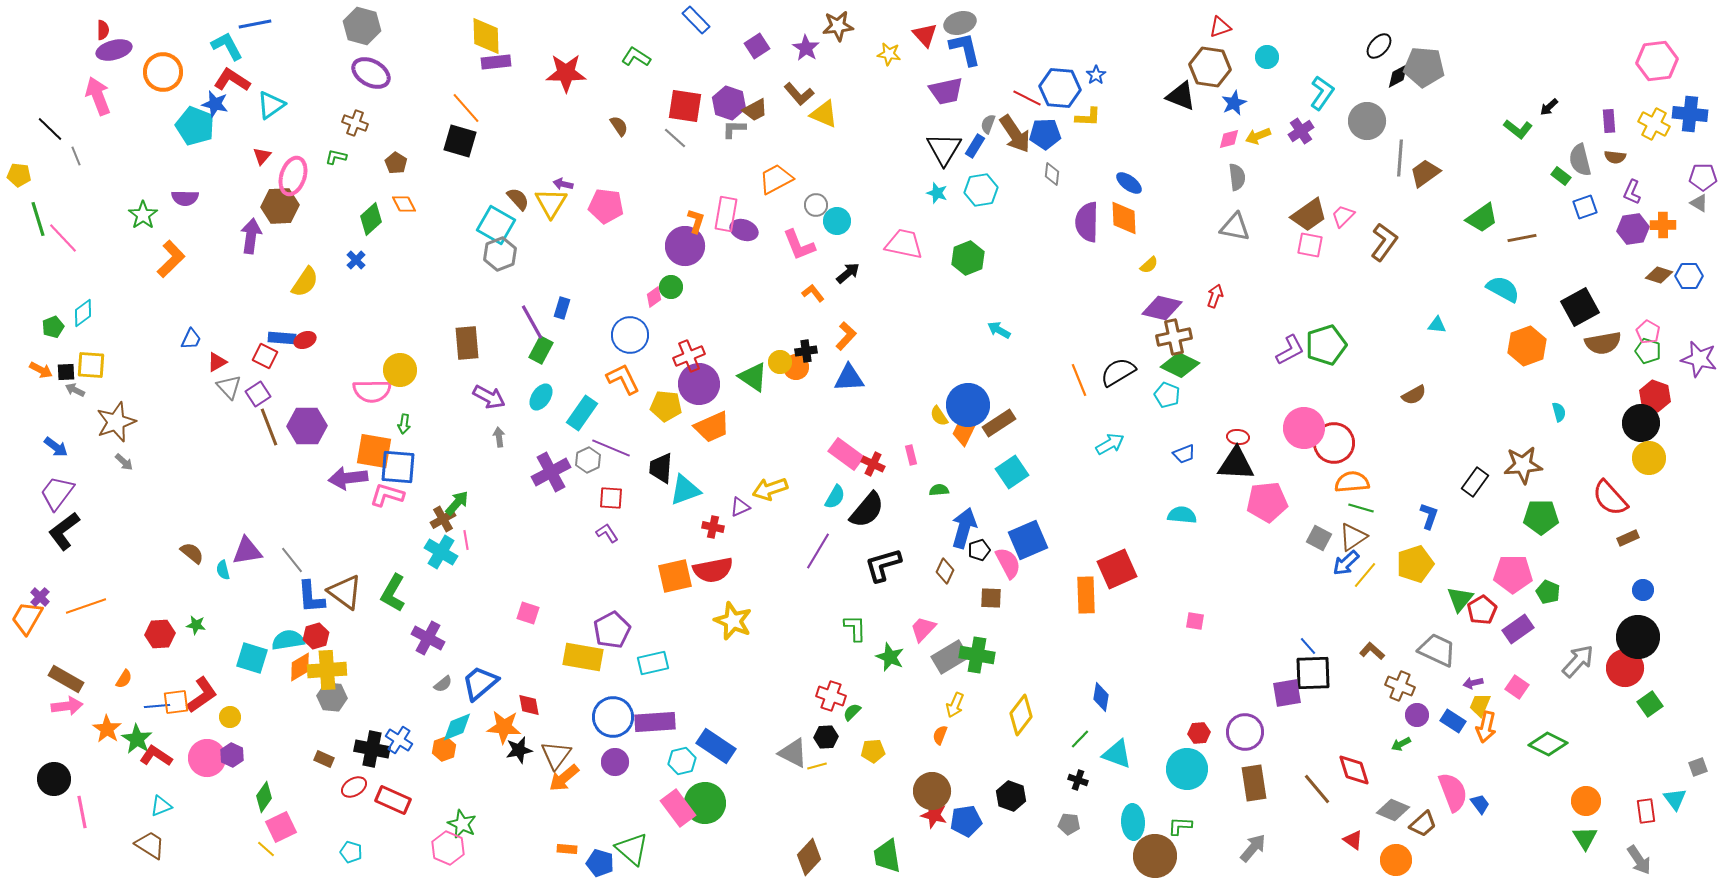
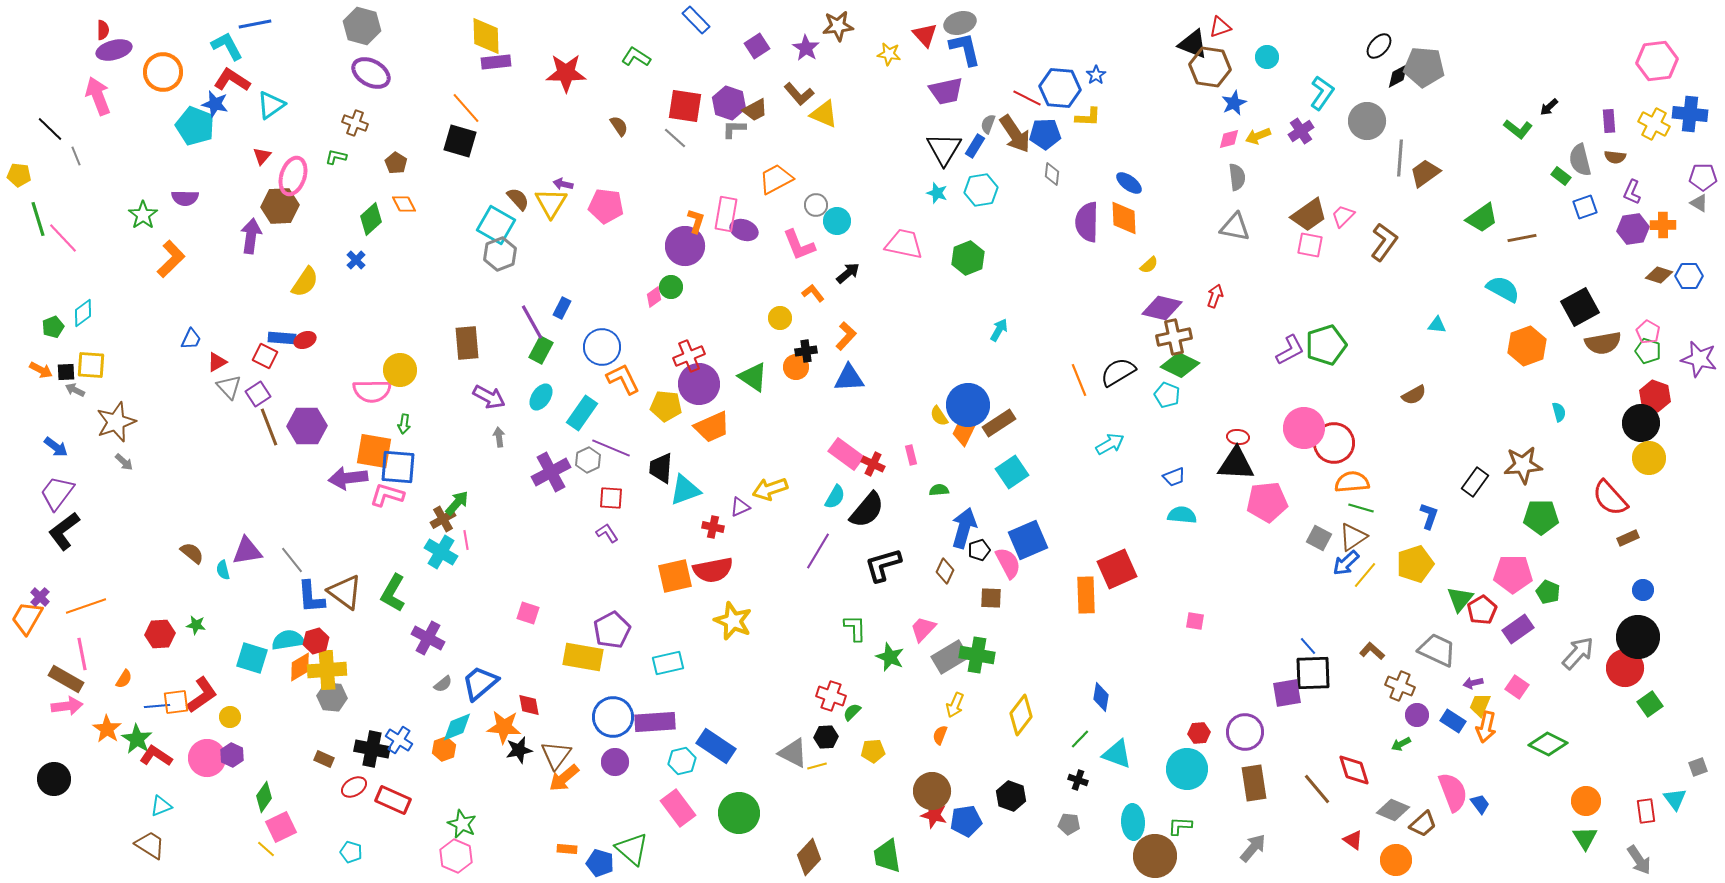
black triangle at (1181, 96): moved 12 px right, 52 px up
blue rectangle at (562, 308): rotated 10 degrees clockwise
cyan arrow at (999, 330): rotated 90 degrees clockwise
blue circle at (630, 335): moved 28 px left, 12 px down
yellow circle at (780, 362): moved 44 px up
blue trapezoid at (1184, 454): moved 10 px left, 23 px down
red hexagon at (316, 636): moved 5 px down
gray arrow at (1578, 661): moved 8 px up
cyan rectangle at (653, 663): moved 15 px right
green circle at (705, 803): moved 34 px right, 10 px down
pink line at (82, 812): moved 158 px up
pink hexagon at (448, 848): moved 8 px right, 8 px down
